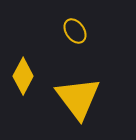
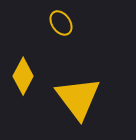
yellow ellipse: moved 14 px left, 8 px up
